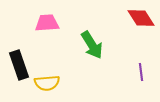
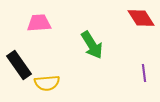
pink trapezoid: moved 8 px left
black rectangle: rotated 16 degrees counterclockwise
purple line: moved 3 px right, 1 px down
